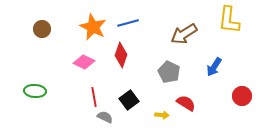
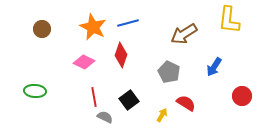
yellow arrow: rotated 64 degrees counterclockwise
